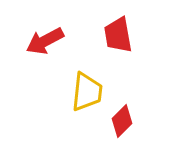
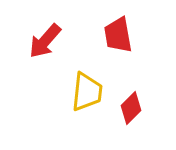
red arrow: rotated 21 degrees counterclockwise
red diamond: moved 9 px right, 13 px up
